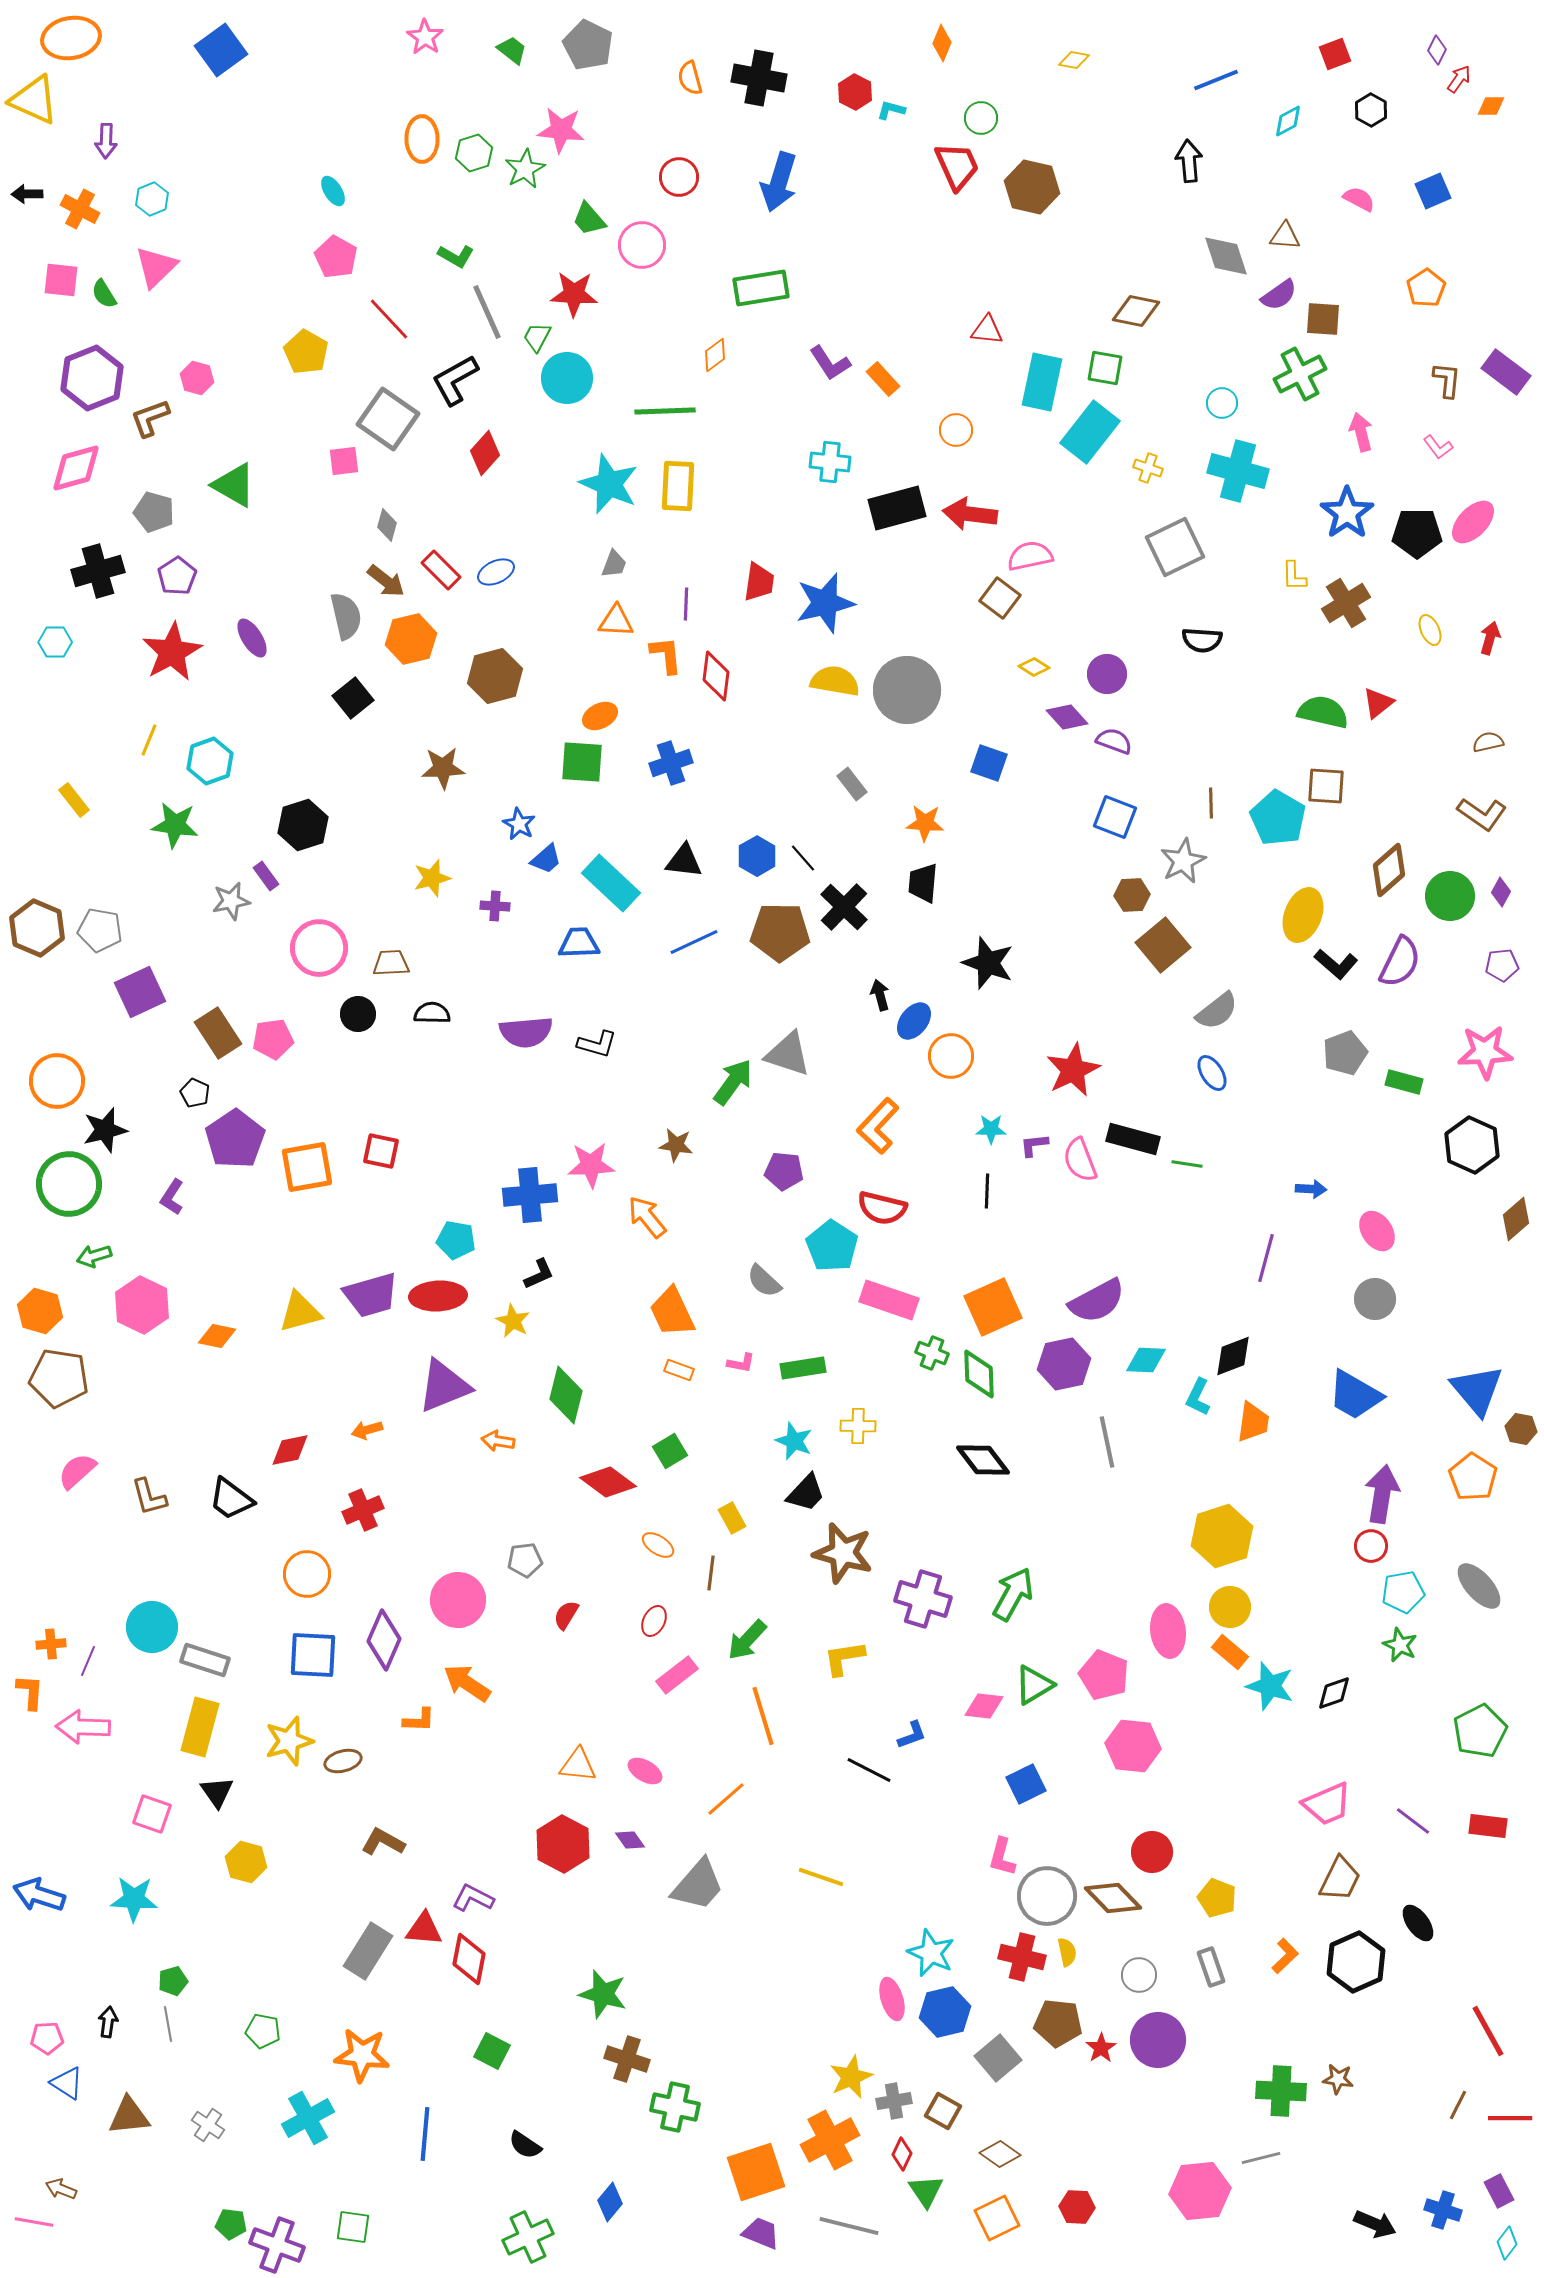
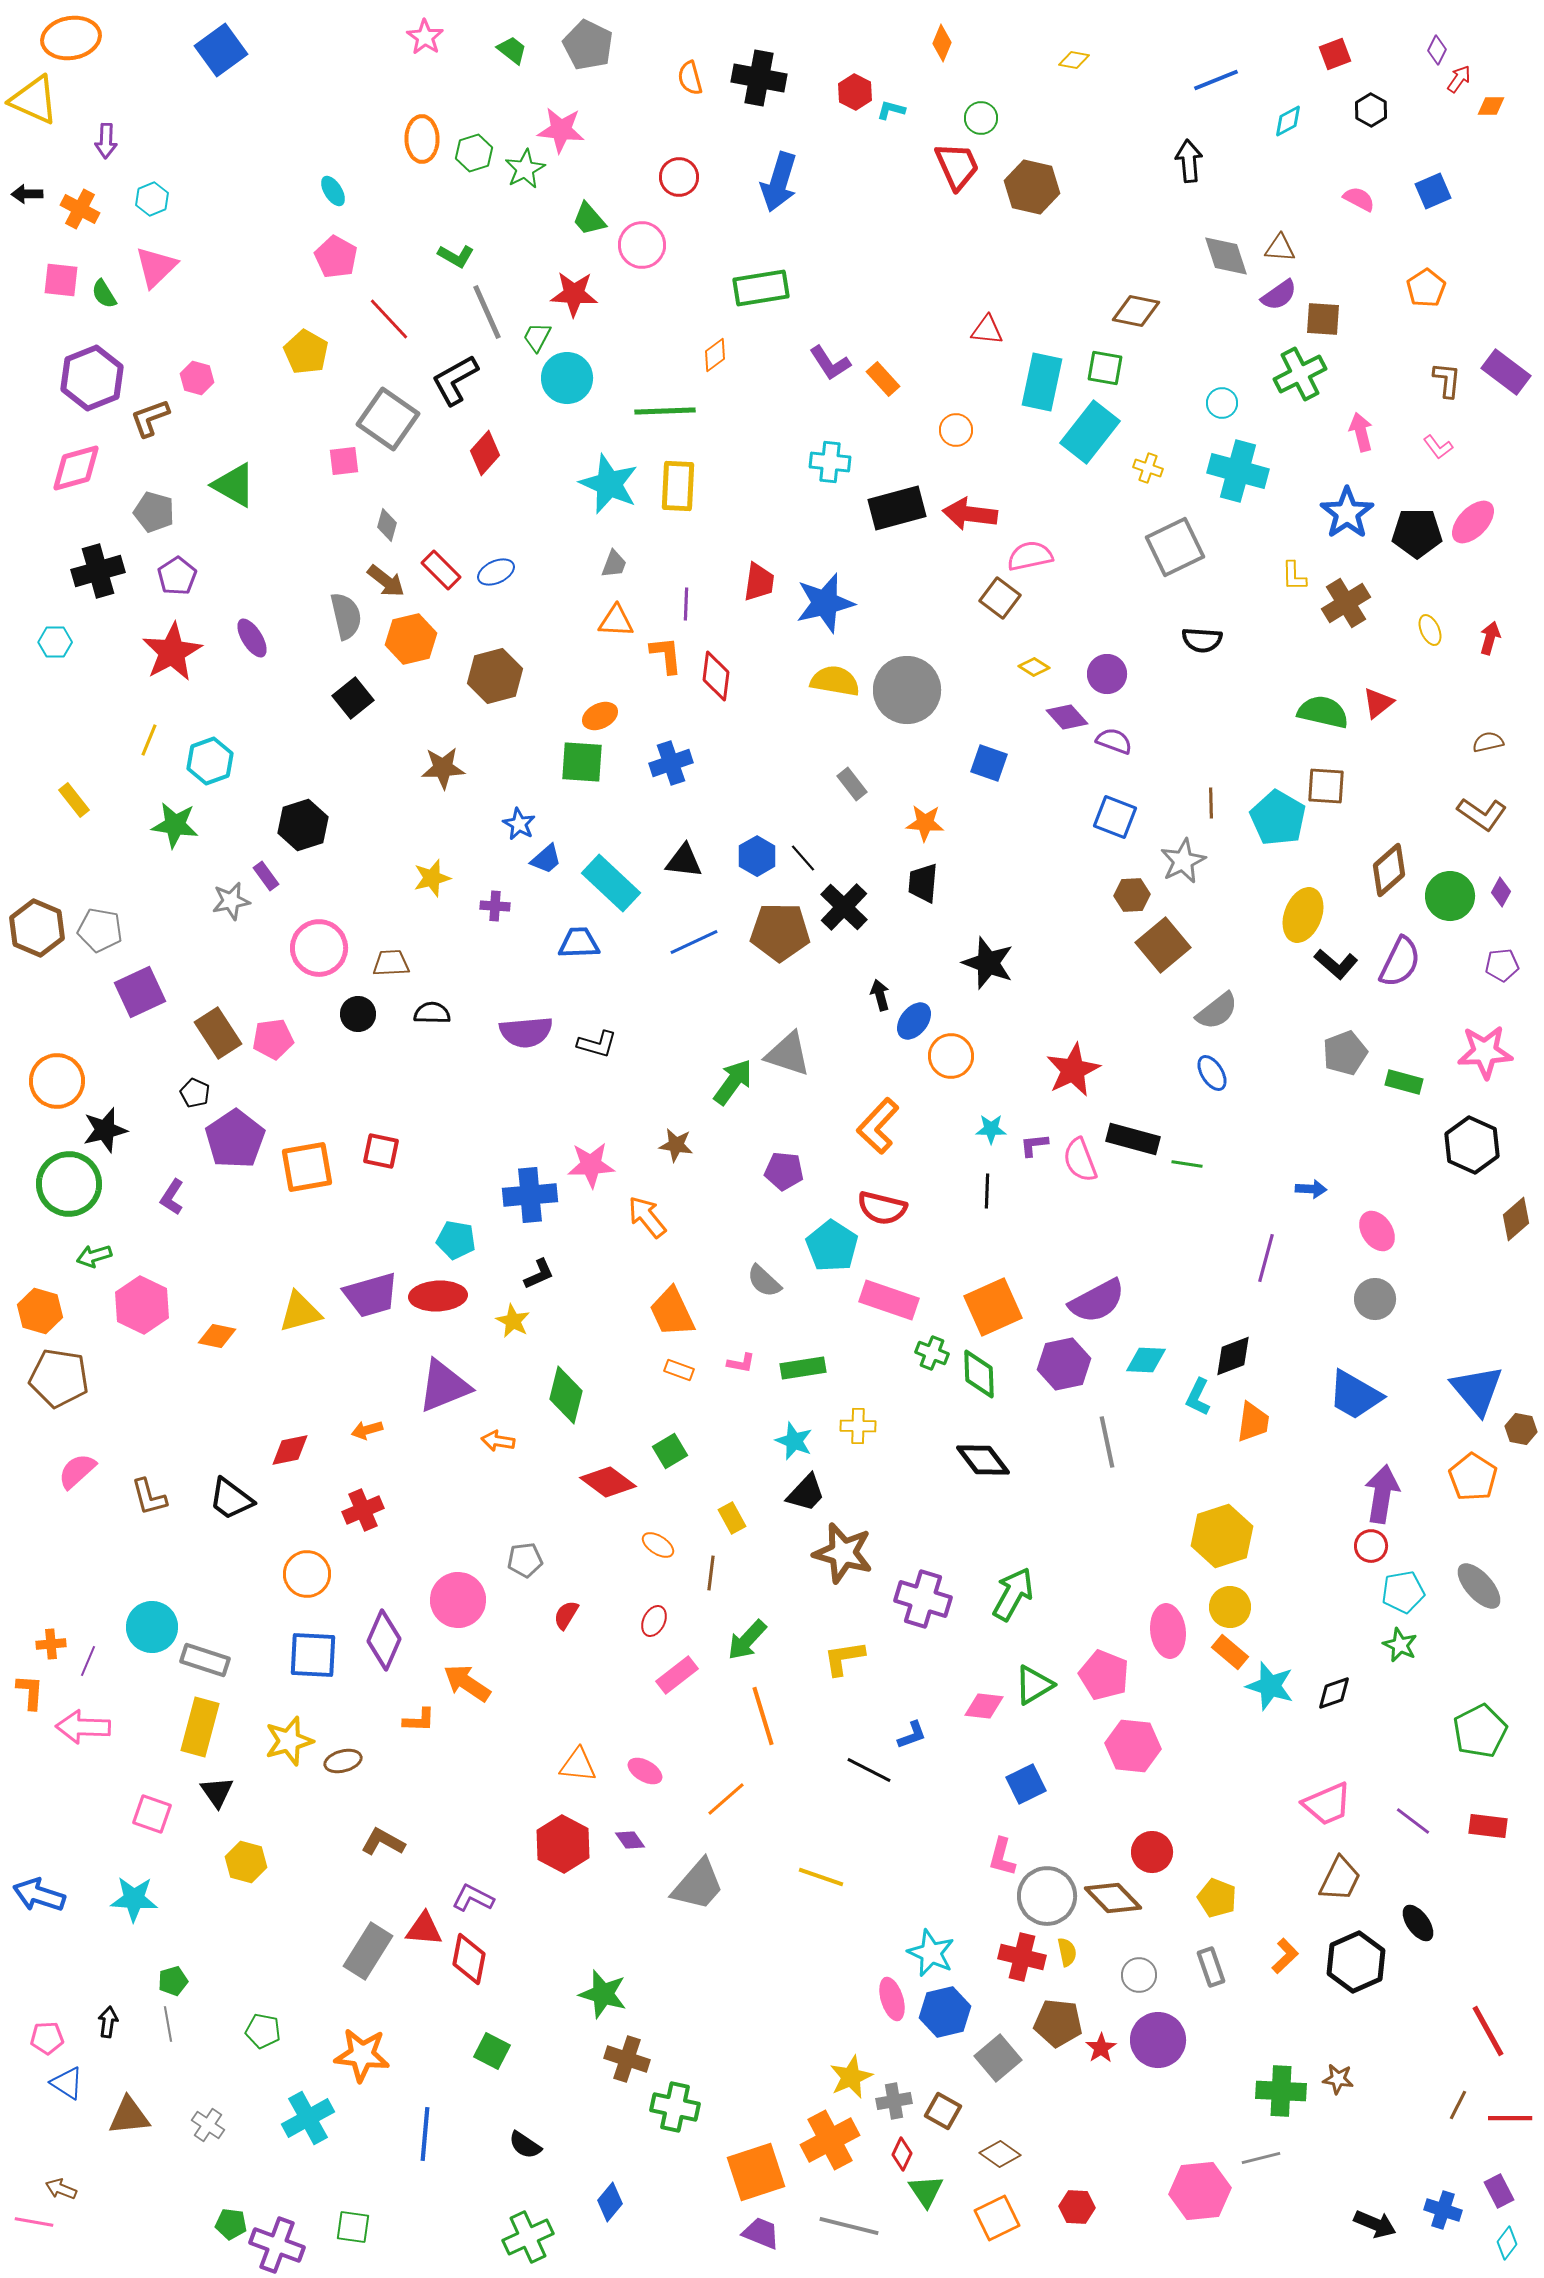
brown triangle at (1285, 236): moved 5 px left, 12 px down
